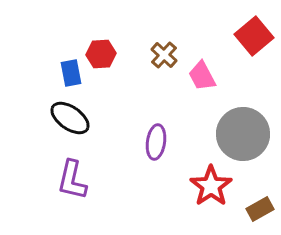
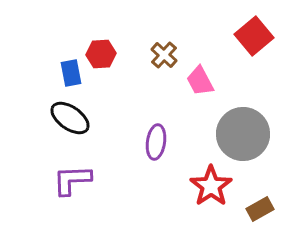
pink trapezoid: moved 2 px left, 5 px down
purple L-shape: rotated 75 degrees clockwise
